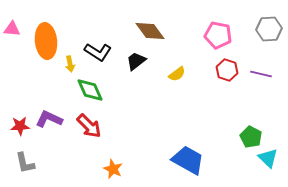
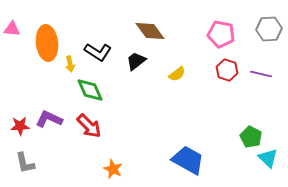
pink pentagon: moved 3 px right, 1 px up
orange ellipse: moved 1 px right, 2 px down
